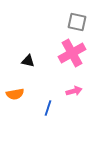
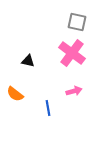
pink cross: rotated 24 degrees counterclockwise
orange semicircle: rotated 48 degrees clockwise
blue line: rotated 28 degrees counterclockwise
